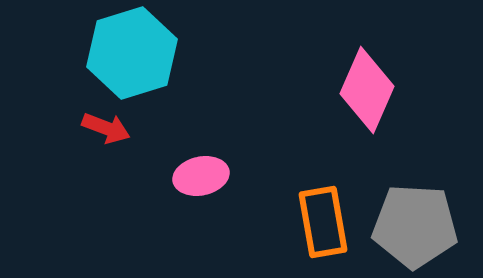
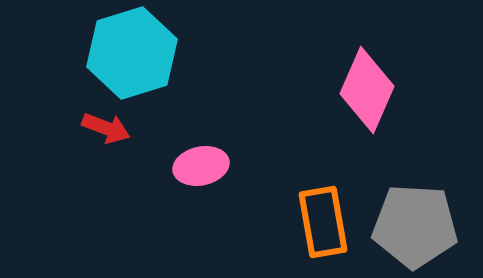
pink ellipse: moved 10 px up
